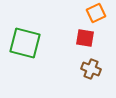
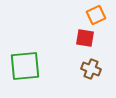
orange square: moved 2 px down
green square: moved 23 px down; rotated 20 degrees counterclockwise
